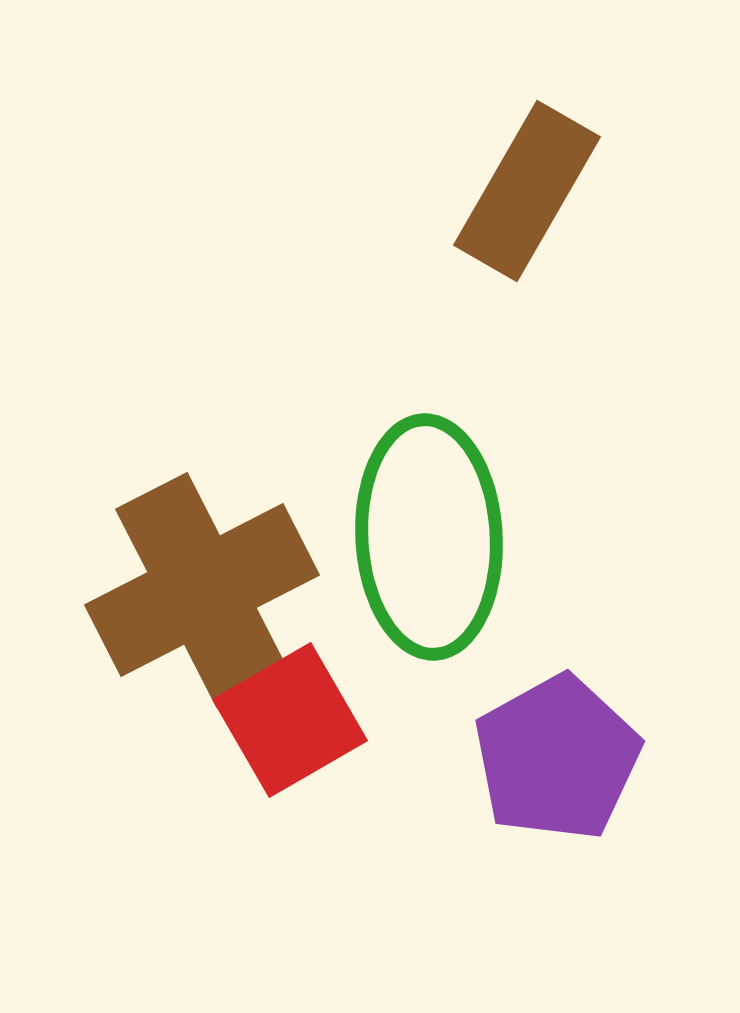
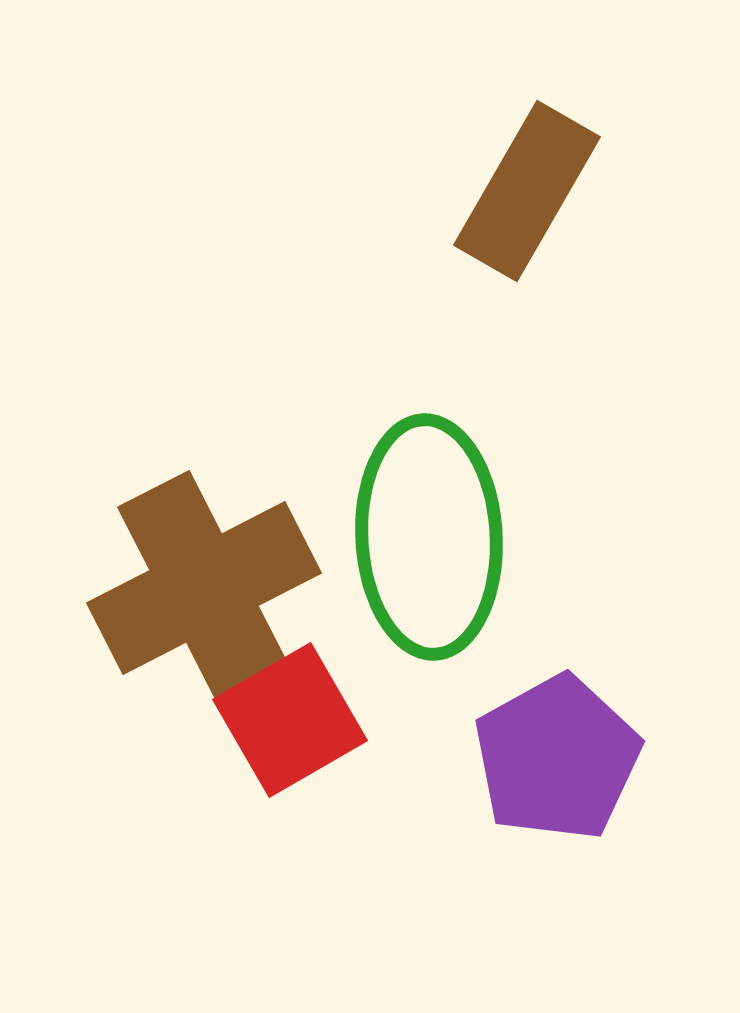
brown cross: moved 2 px right, 2 px up
